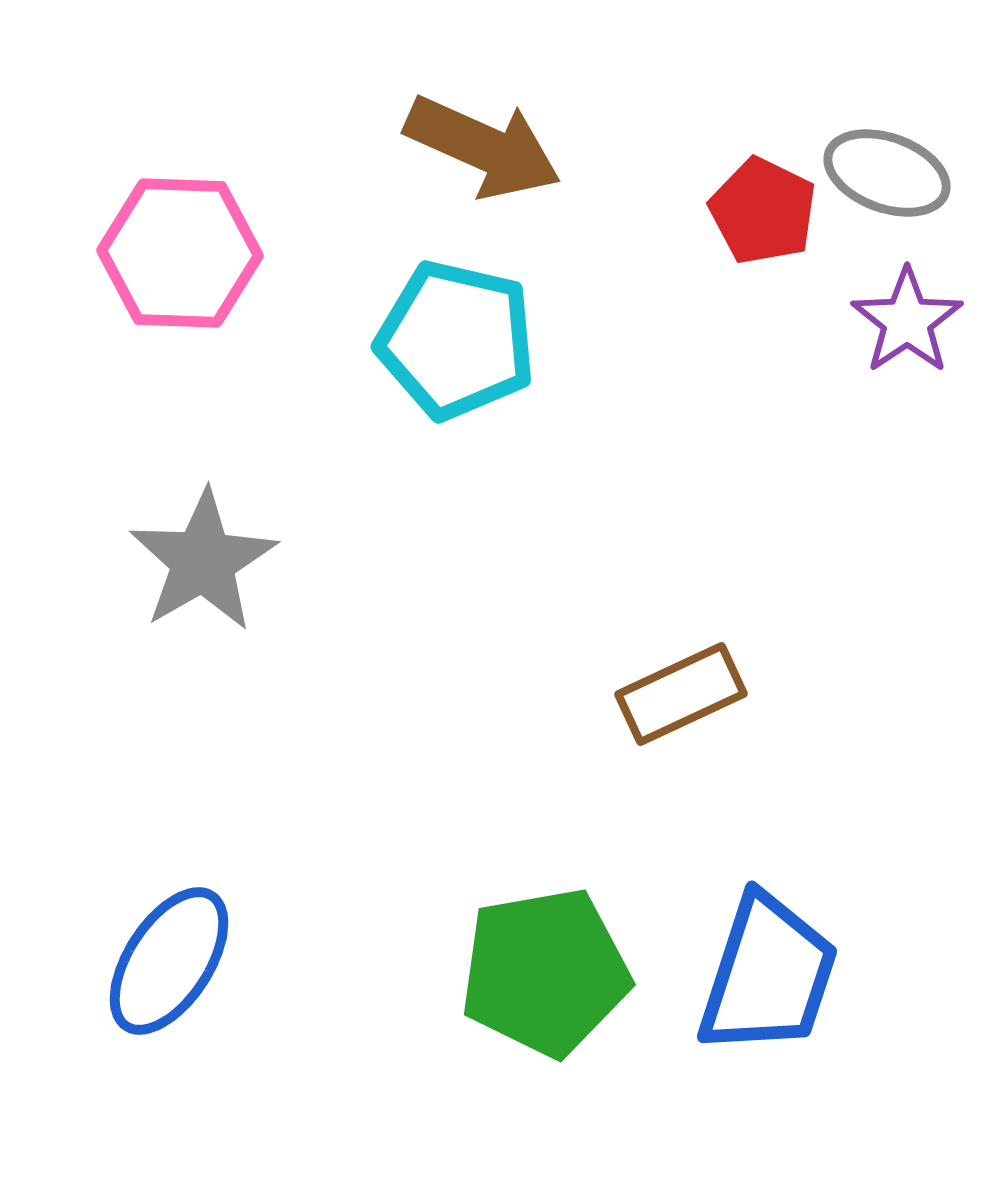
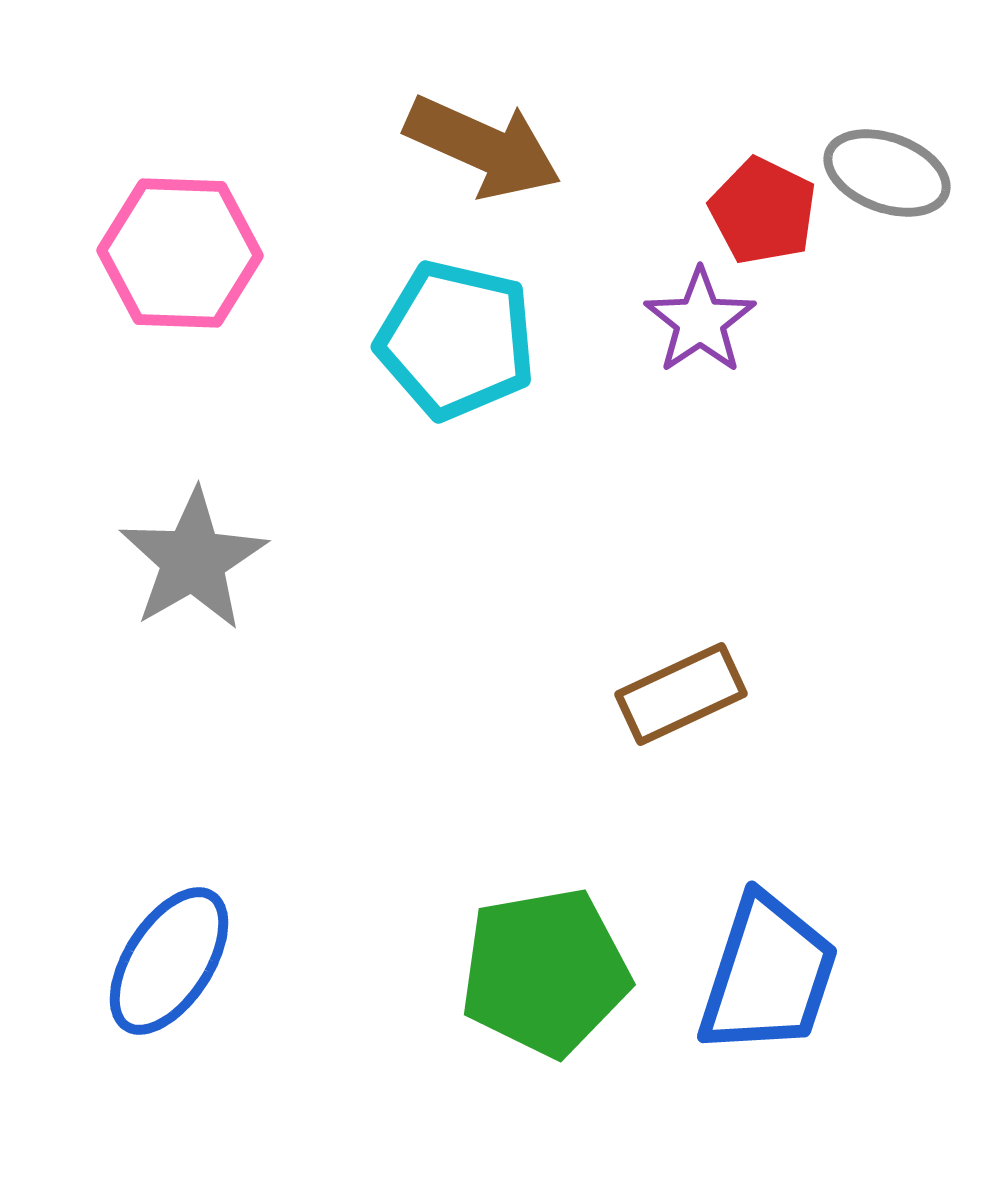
purple star: moved 207 px left
gray star: moved 10 px left, 1 px up
